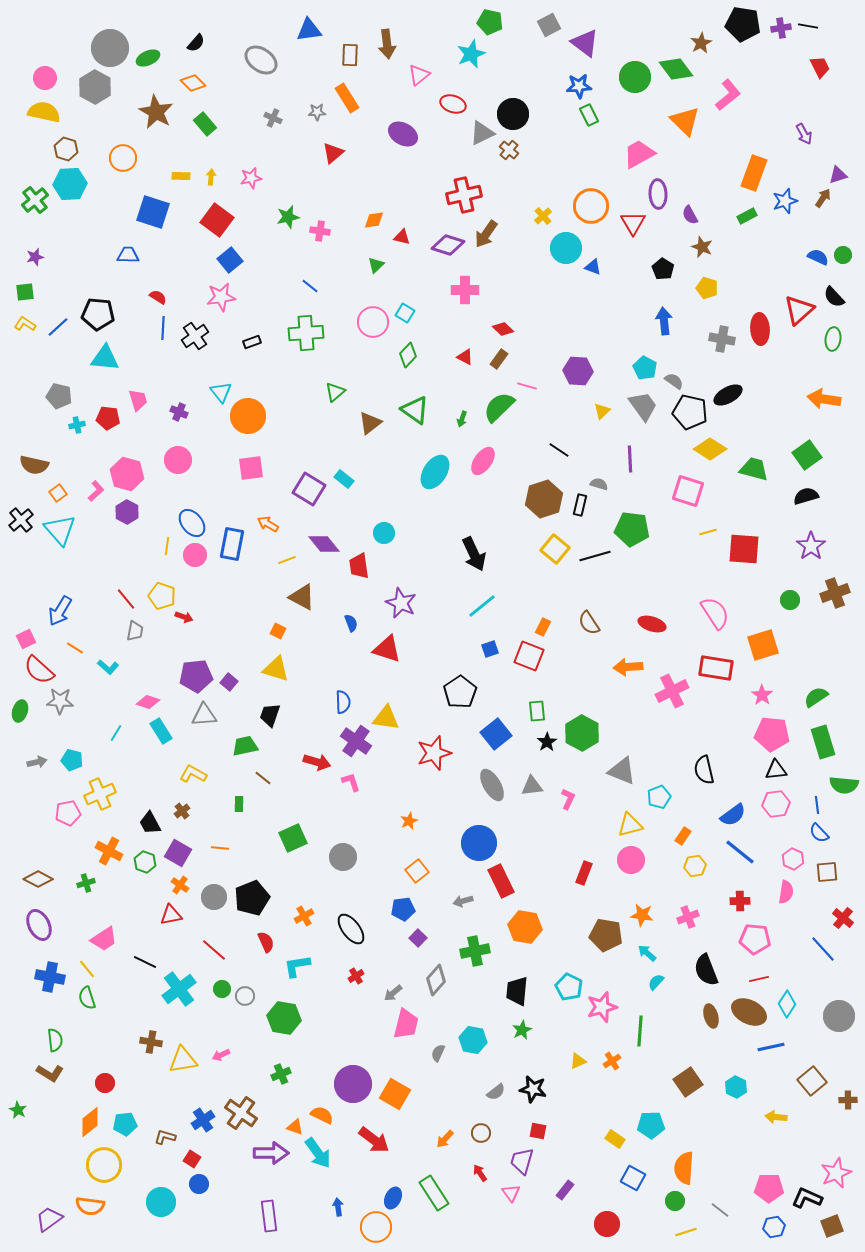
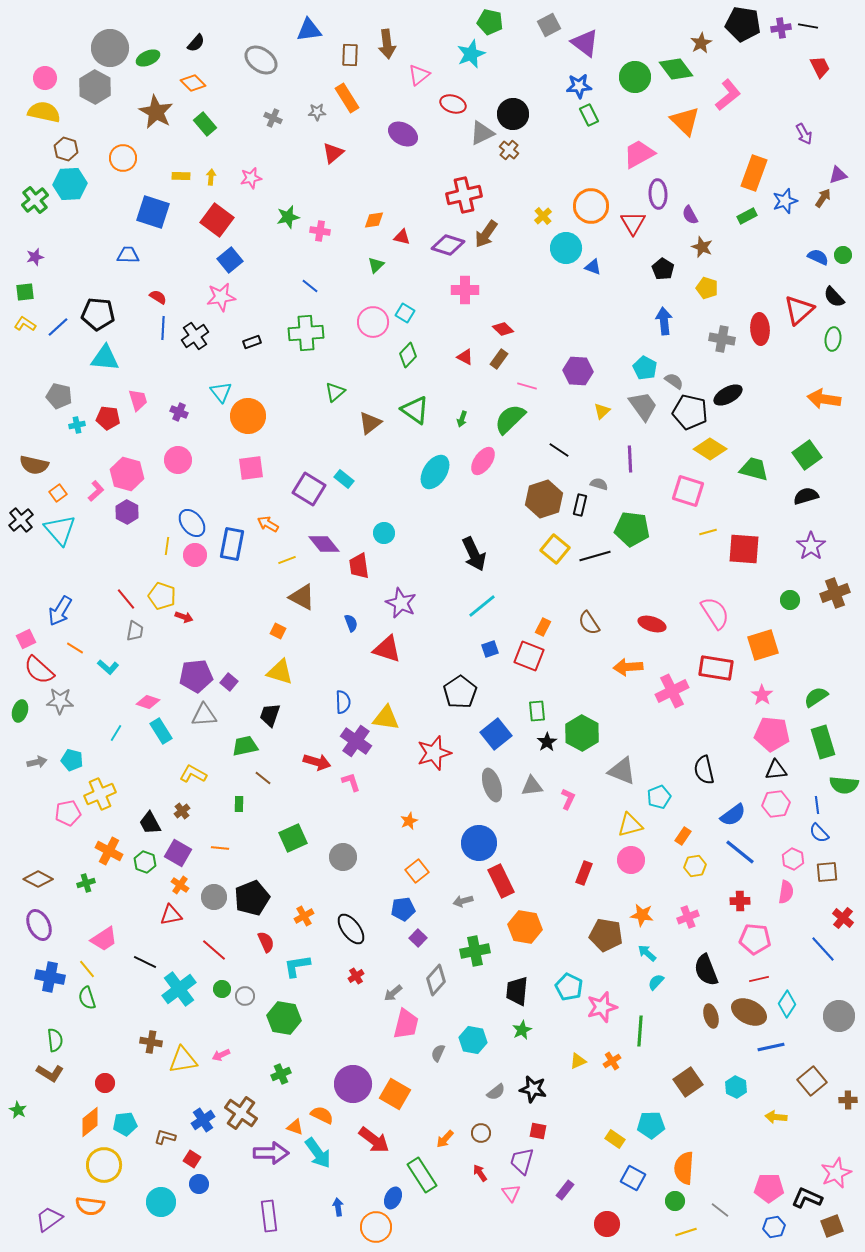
green semicircle at (499, 407): moved 11 px right, 12 px down
yellow triangle at (276, 669): moved 4 px right, 3 px down
gray ellipse at (492, 785): rotated 12 degrees clockwise
green rectangle at (434, 1193): moved 12 px left, 18 px up
